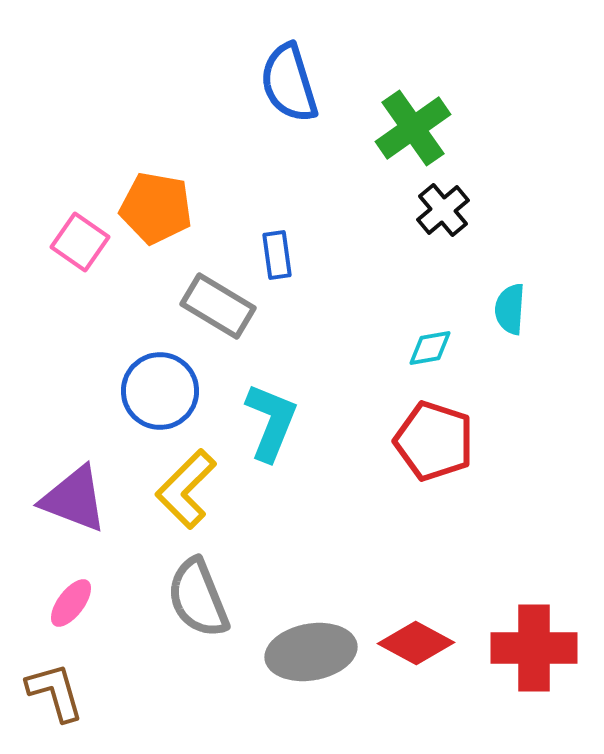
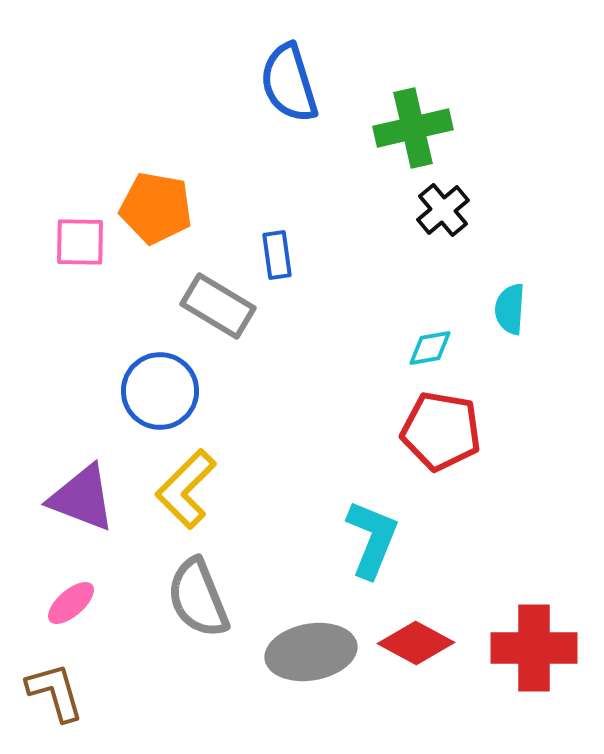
green cross: rotated 22 degrees clockwise
pink square: rotated 34 degrees counterclockwise
cyan L-shape: moved 101 px right, 117 px down
red pentagon: moved 7 px right, 10 px up; rotated 8 degrees counterclockwise
purple triangle: moved 8 px right, 1 px up
pink ellipse: rotated 12 degrees clockwise
